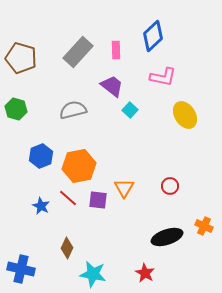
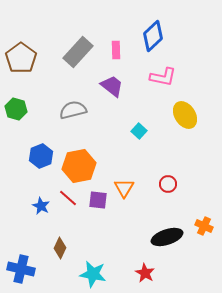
brown pentagon: rotated 20 degrees clockwise
cyan square: moved 9 px right, 21 px down
red circle: moved 2 px left, 2 px up
brown diamond: moved 7 px left
